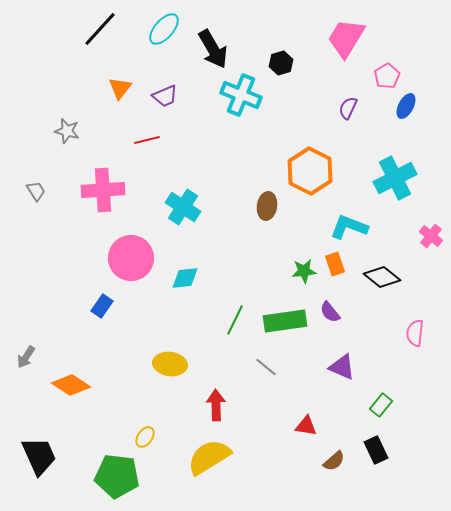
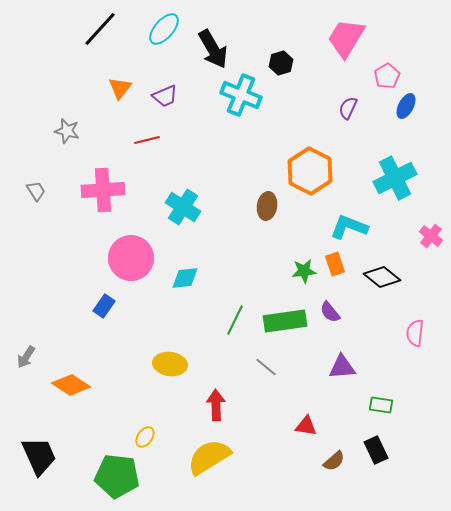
blue rectangle at (102, 306): moved 2 px right
purple triangle at (342, 367): rotated 28 degrees counterclockwise
green rectangle at (381, 405): rotated 60 degrees clockwise
